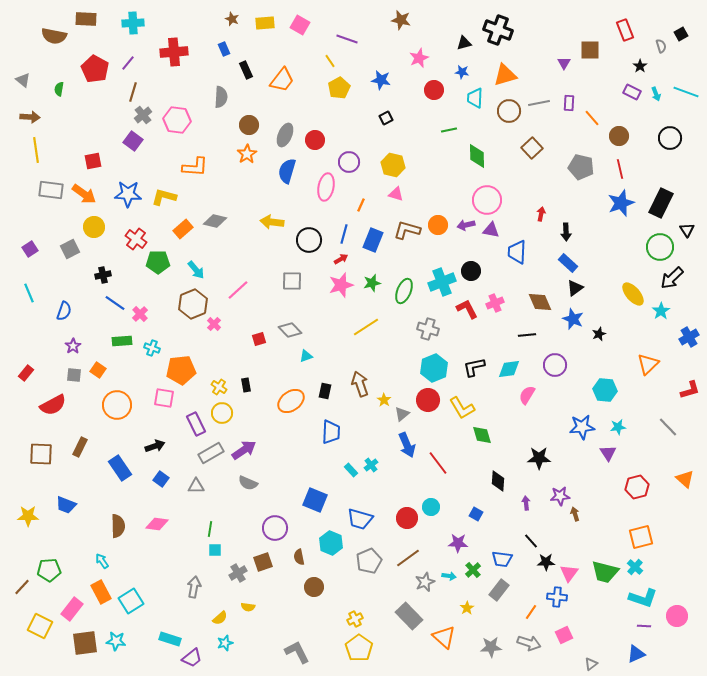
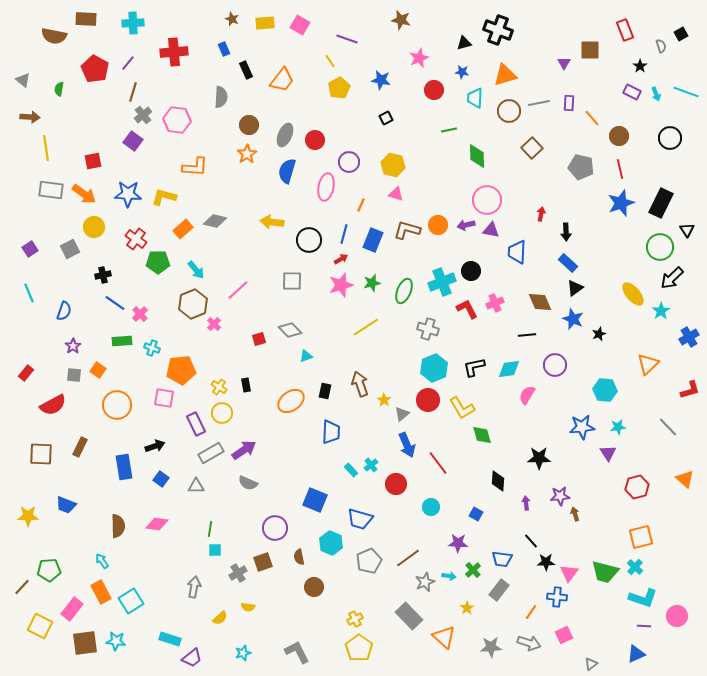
yellow line at (36, 150): moved 10 px right, 2 px up
blue rectangle at (120, 468): moved 4 px right, 1 px up; rotated 25 degrees clockwise
red circle at (407, 518): moved 11 px left, 34 px up
cyan star at (225, 643): moved 18 px right, 10 px down
